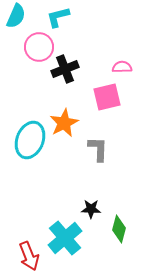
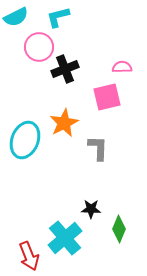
cyan semicircle: moved 1 px down; rotated 40 degrees clockwise
cyan ellipse: moved 5 px left
gray L-shape: moved 1 px up
green diamond: rotated 8 degrees clockwise
